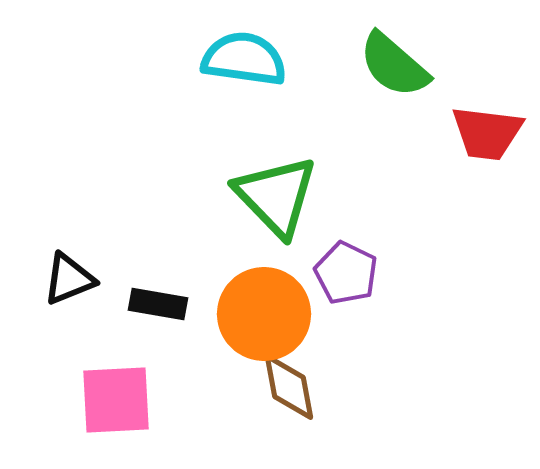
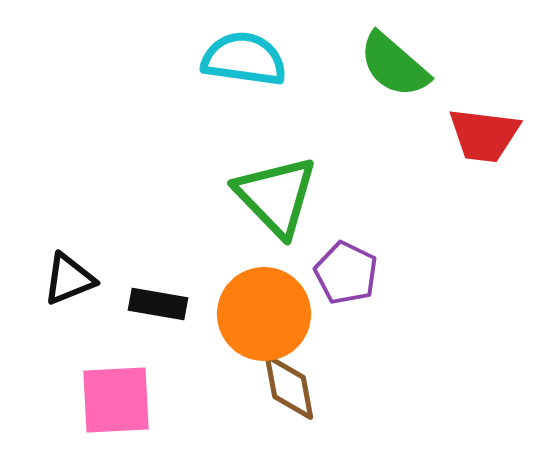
red trapezoid: moved 3 px left, 2 px down
